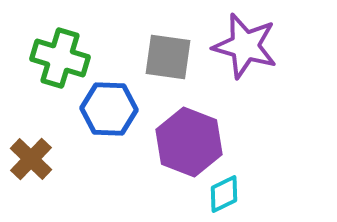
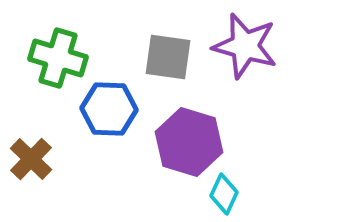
green cross: moved 2 px left
purple hexagon: rotated 4 degrees counterclockwise
cyan diamond: rotated 39 degrees counterclockwise
